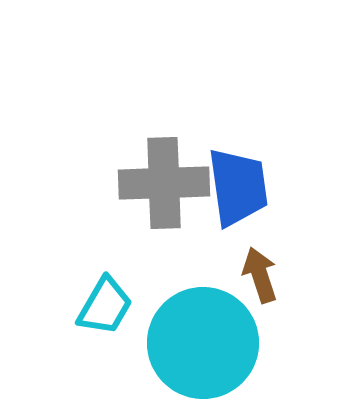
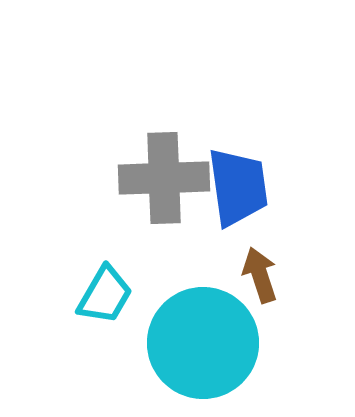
gray cross: moved 5 px up
cyan trapezoid: moved 11 px up
